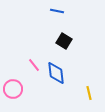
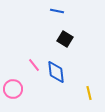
black square: moved 1 px right, 2 px up
blue diamond: moved 1 px up
